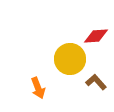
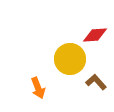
red diamond: moved 1 px left, 1 px up
